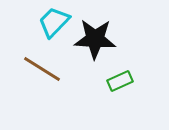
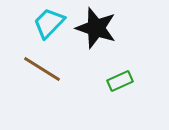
cyan trapezoid: moved 5 px left, 1 px down
black star: moved 1 px right, 11 px up; rotated 15 degrees clockwise
